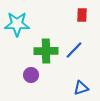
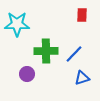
blue line: moved 4 px down
purple circle: moved 4 px left, 1 px up
blue triangle: moved 1 px right, 10 px up
